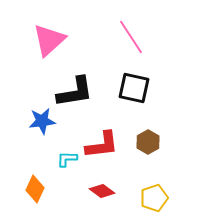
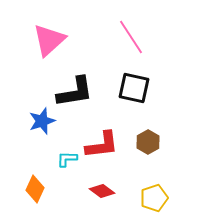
blue star: rotated 12 degrees counterclockwise
